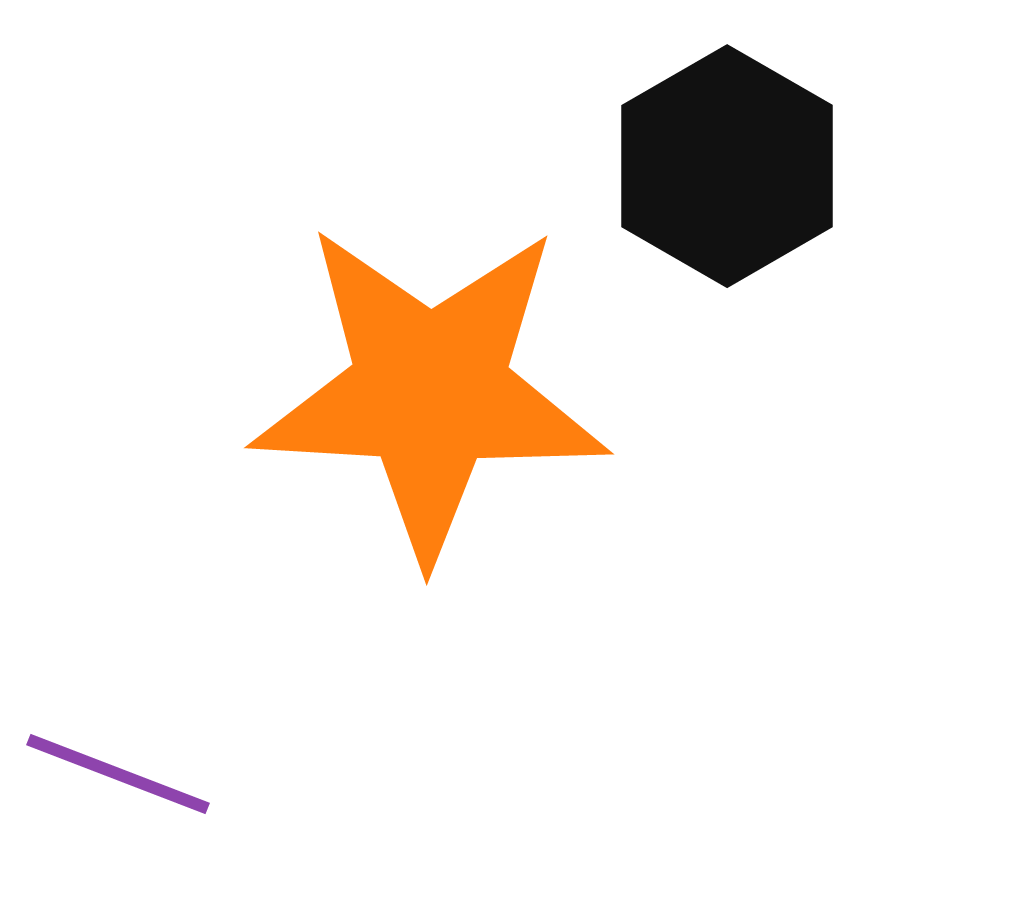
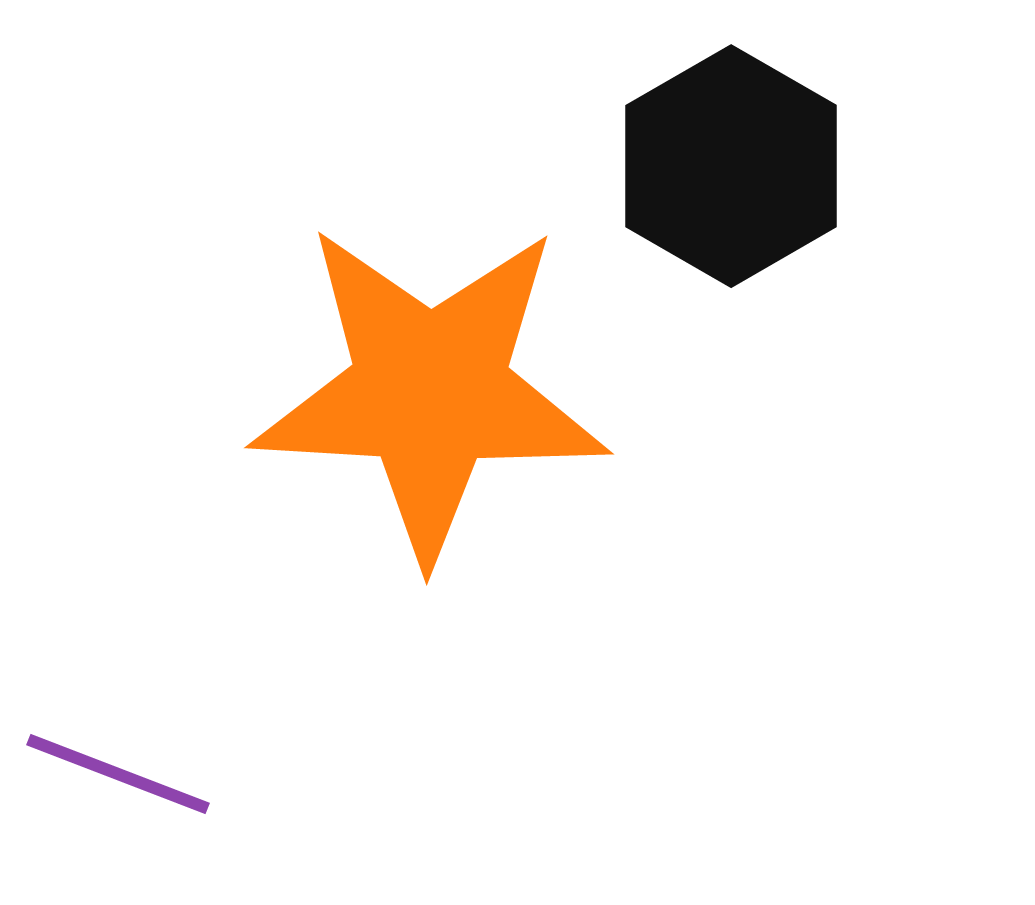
black hexagon: moved 4 px right
